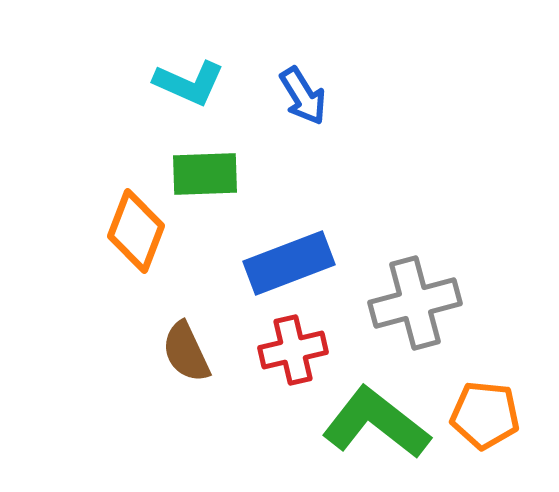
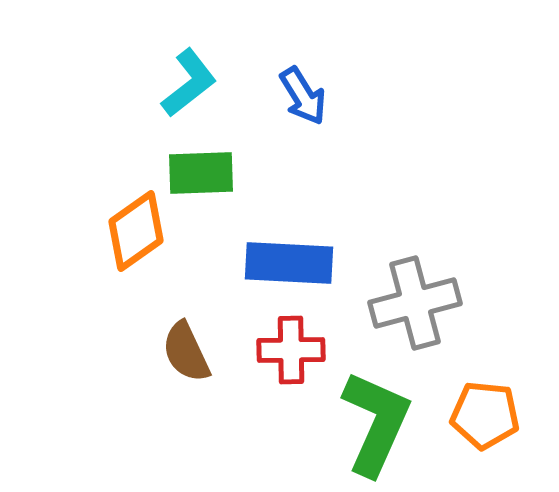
cyan L-shape: rotated 62 degrees counterclockwise
green rectangle: moved 4 px left, 1 px up
orange diamond: rotated 34 degrees clockwise
blue rectangle: rotated 24 degrees clockwise
red cross: moved 2 px left; rotated 12 degrees clockwise
green L-shape: rotated 76 degrees clockwise
